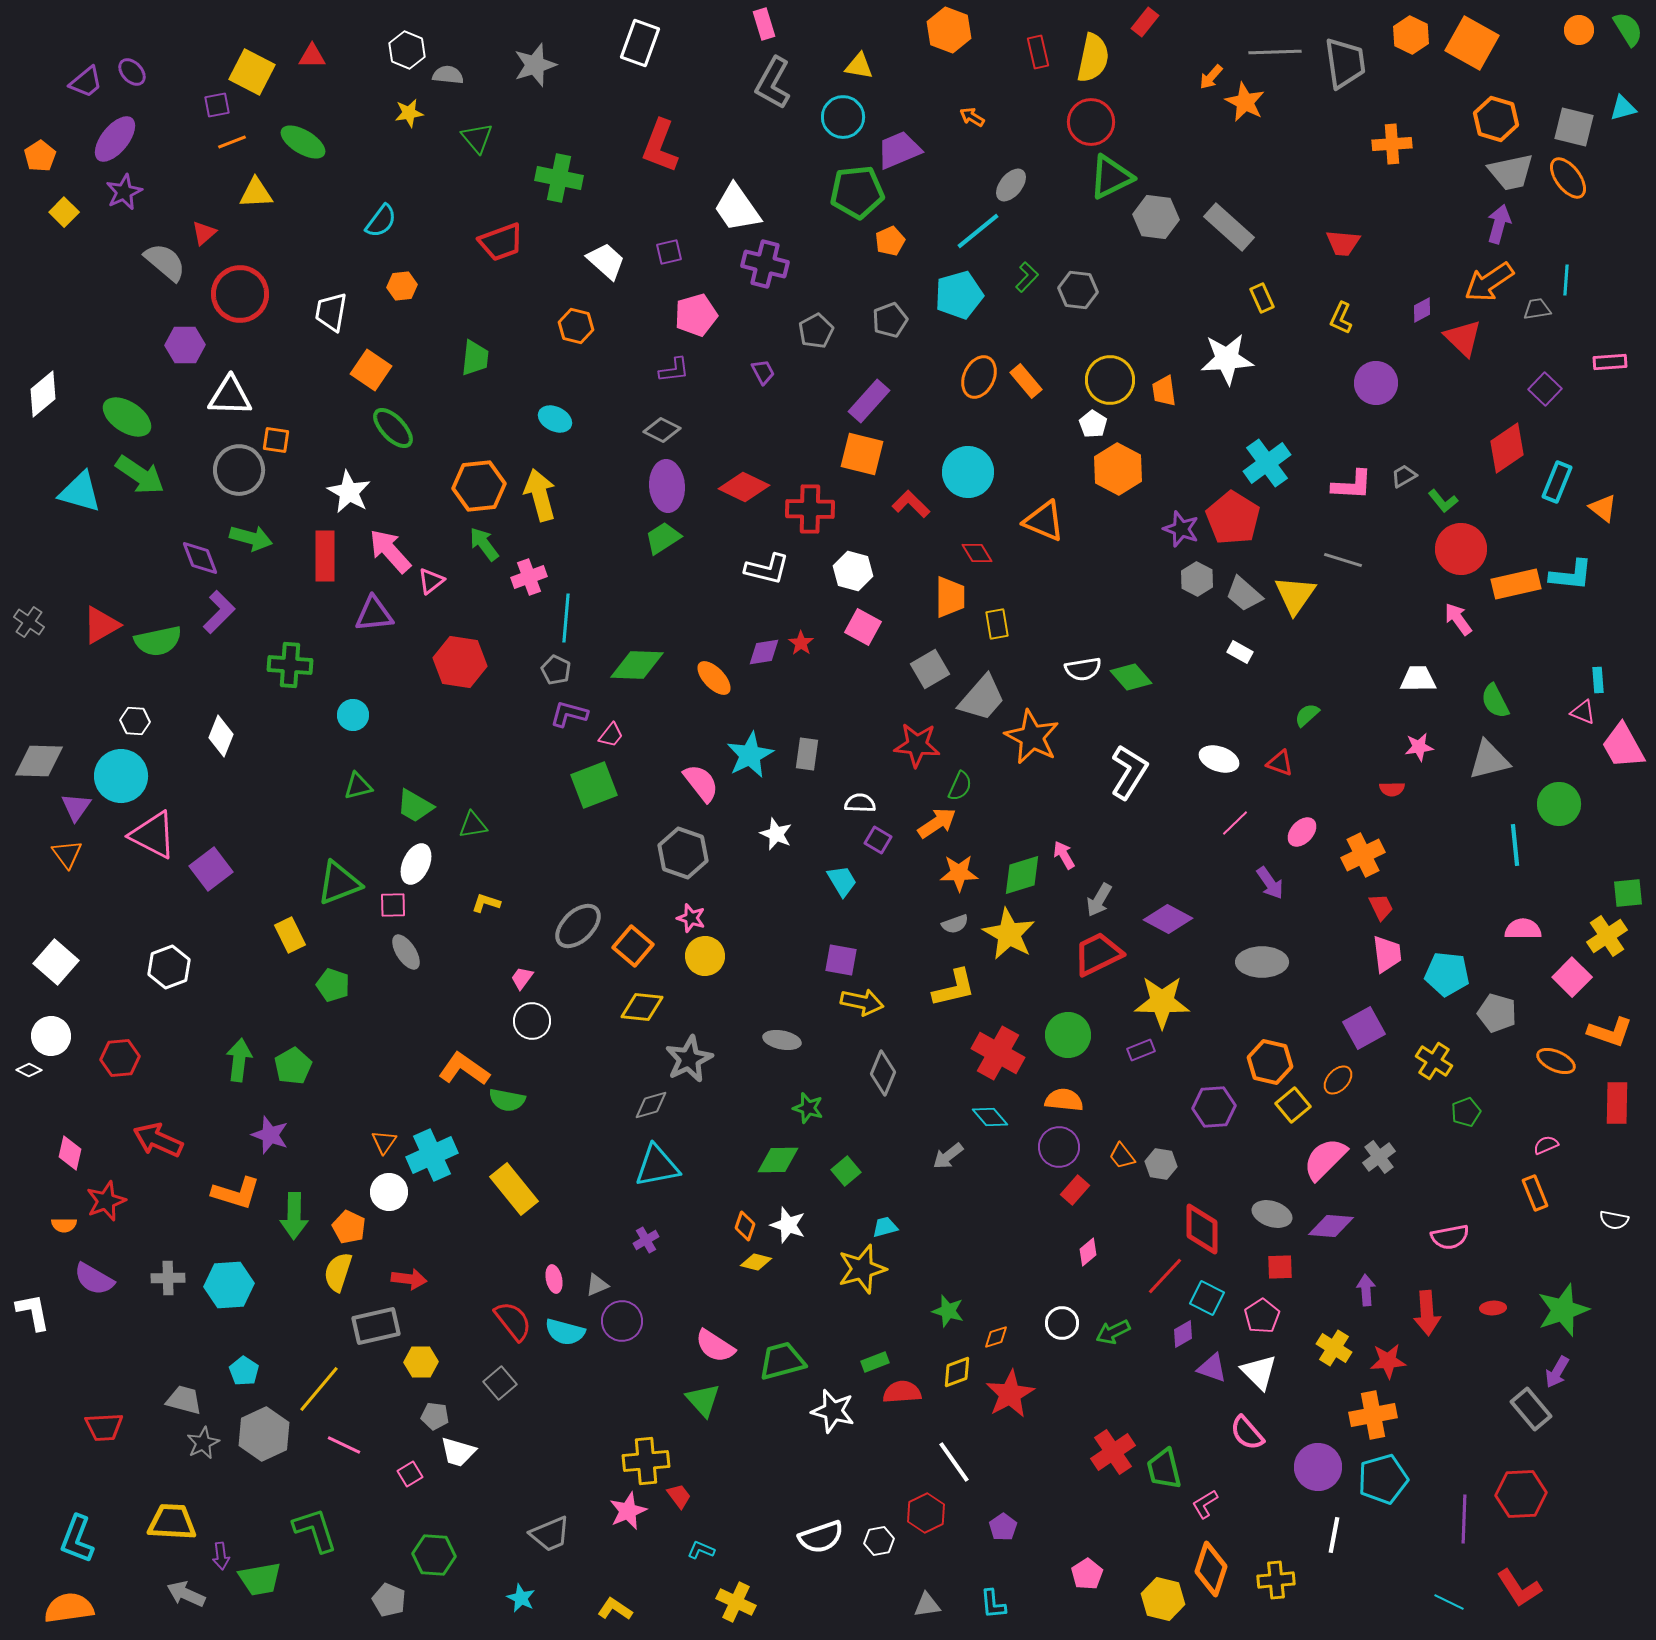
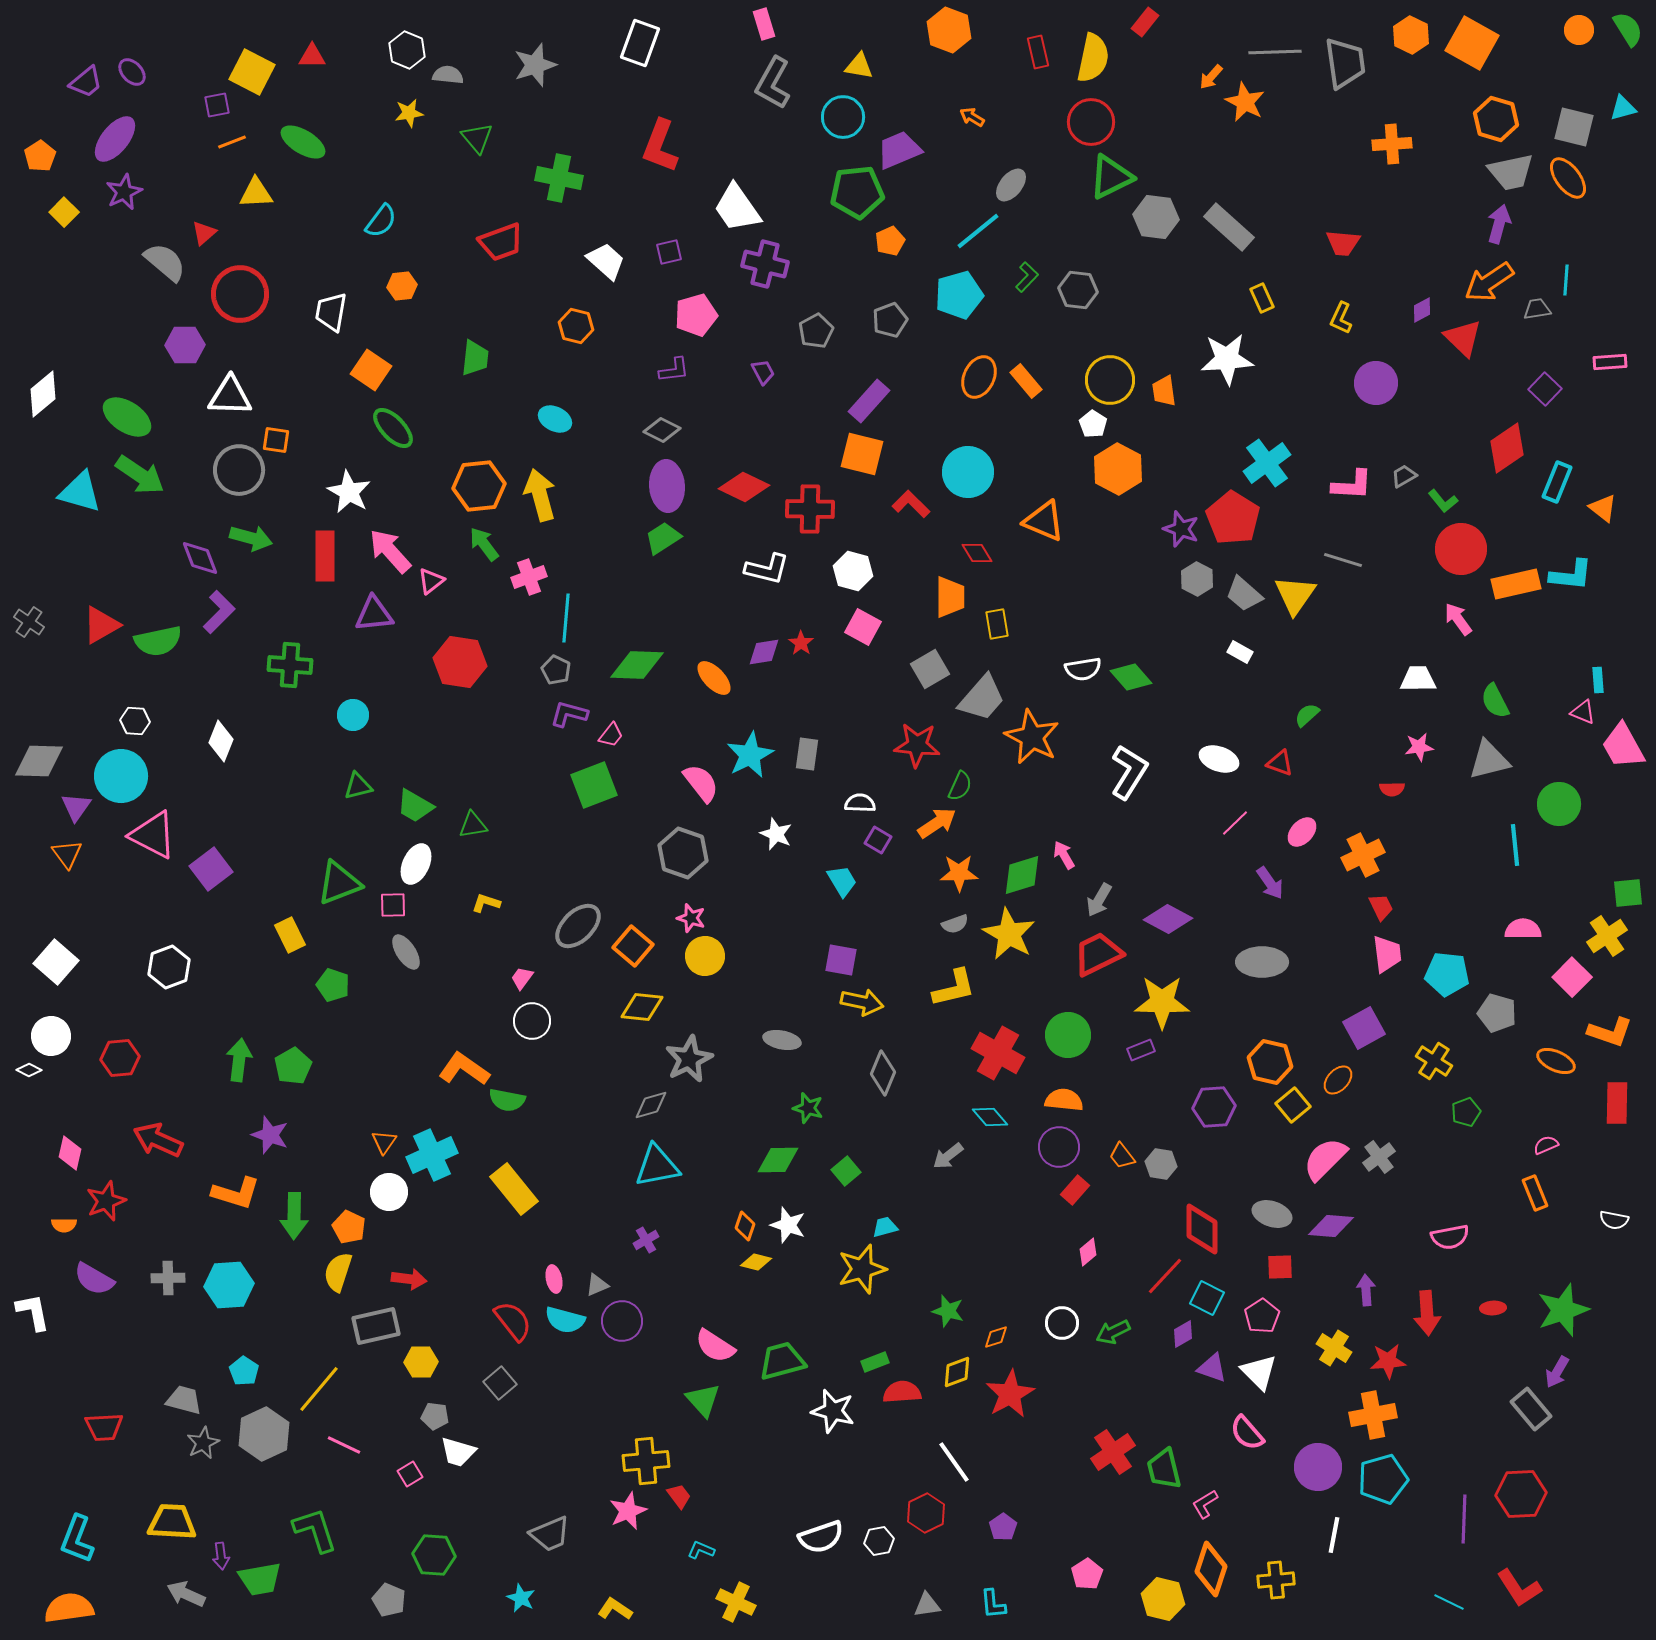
white diamond at (221, 736): moved 5 px down
cyan semicircle at (565, 1332): moved 12 px up
